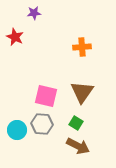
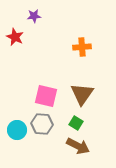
purple star: moved 3 px down
brown triangle: moved 2 px down
